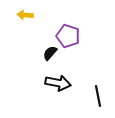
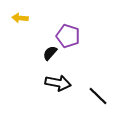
yellow arrow: moved 5 px left, 3 px down
black line: rotated 35 degrees counterclockwise
